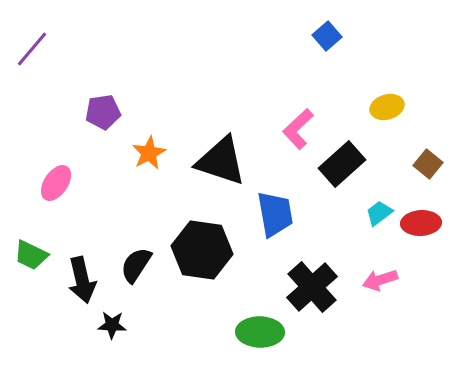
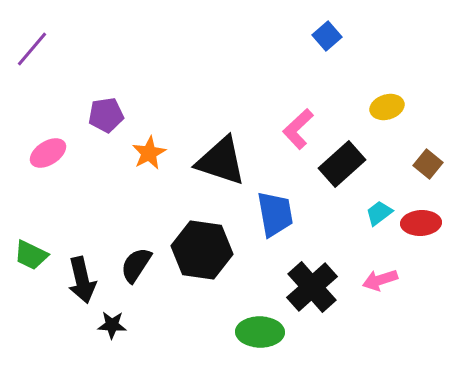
purple pentagon: moved 3 px right, 3 px down
pink ellipse: moved 8 px left, 30 px up; rotated 24 degrees clockwise
